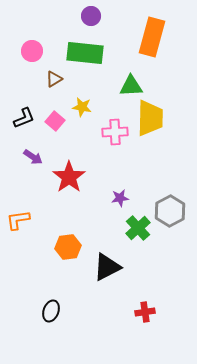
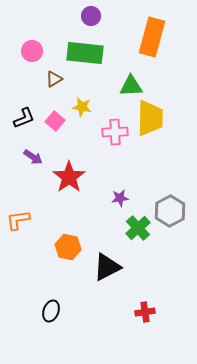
orange hexagon: rotated 20 degrees clockwise
